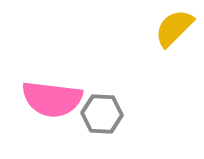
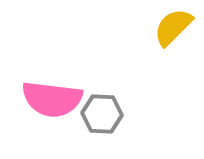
yellow semicircle: moved 1 px left, 1 px up
